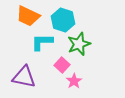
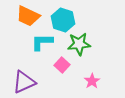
green star: rotated 15 degrees clockwise
purple triangle: moved 5 px down; rotated 35 degrees counterclockwise
pink star: moved 18 px right
